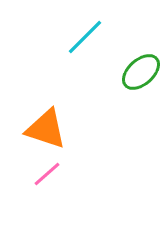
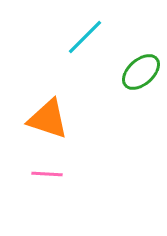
orange triangle: moved 2 px right, 10 px up
pink line: rotated 44 degrees clockwise
